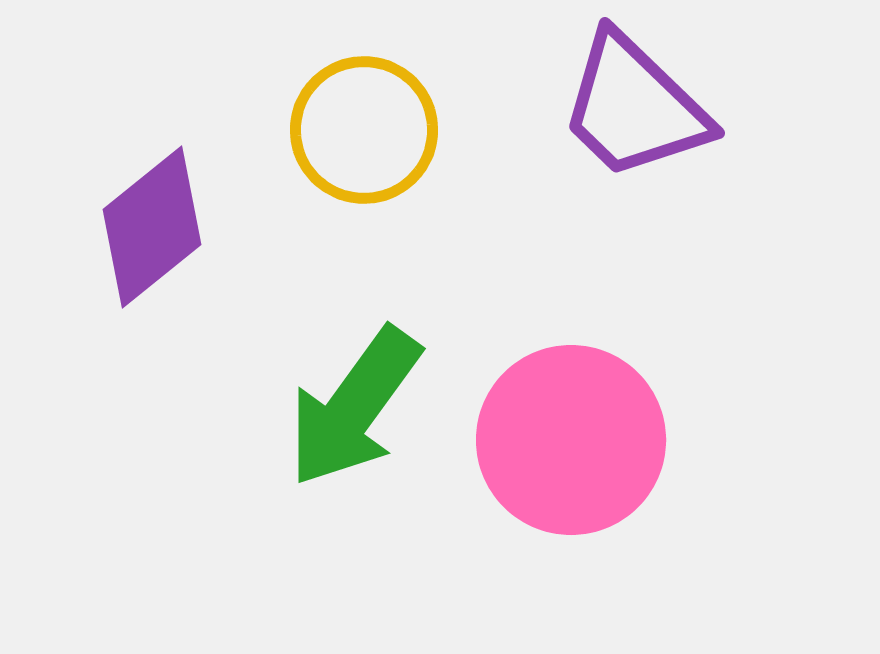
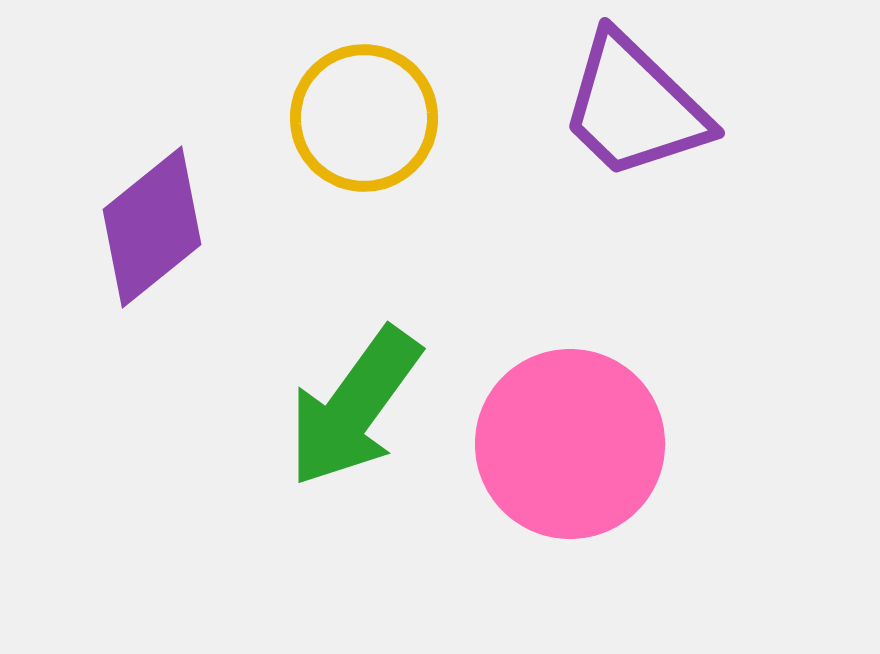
yellow circle: moved 12 px up
pink circle: moved 1 px left, 4 px down
